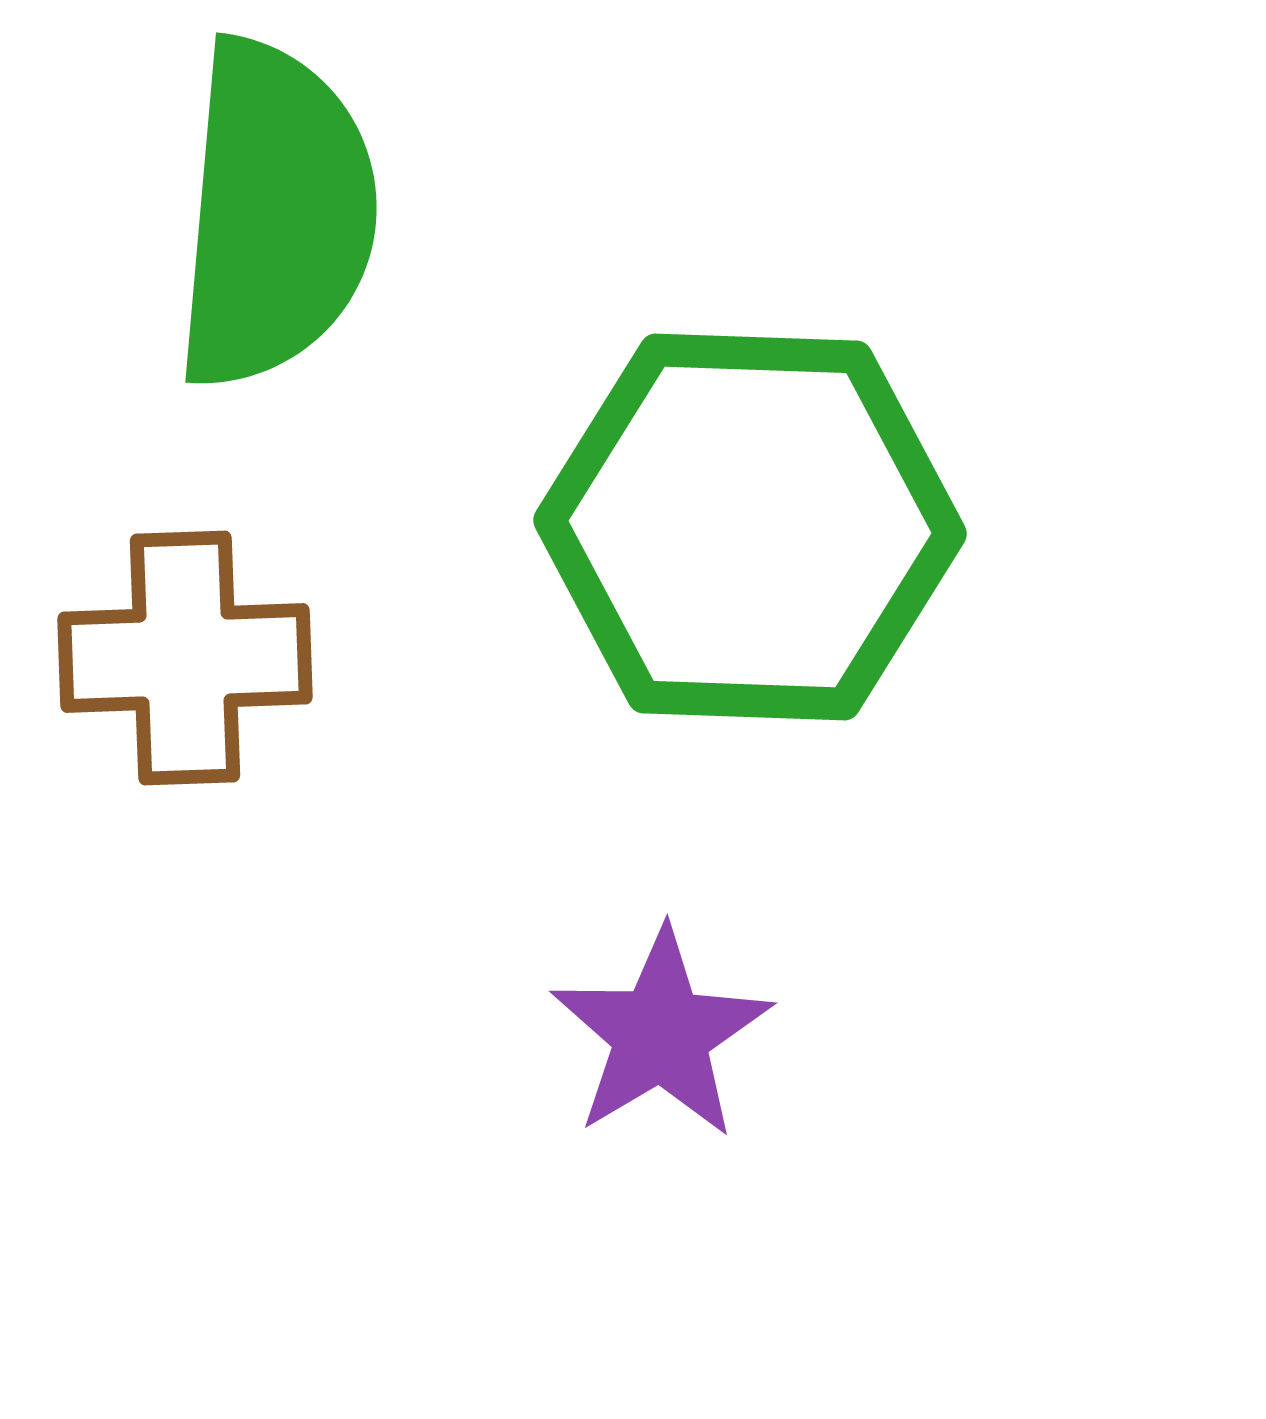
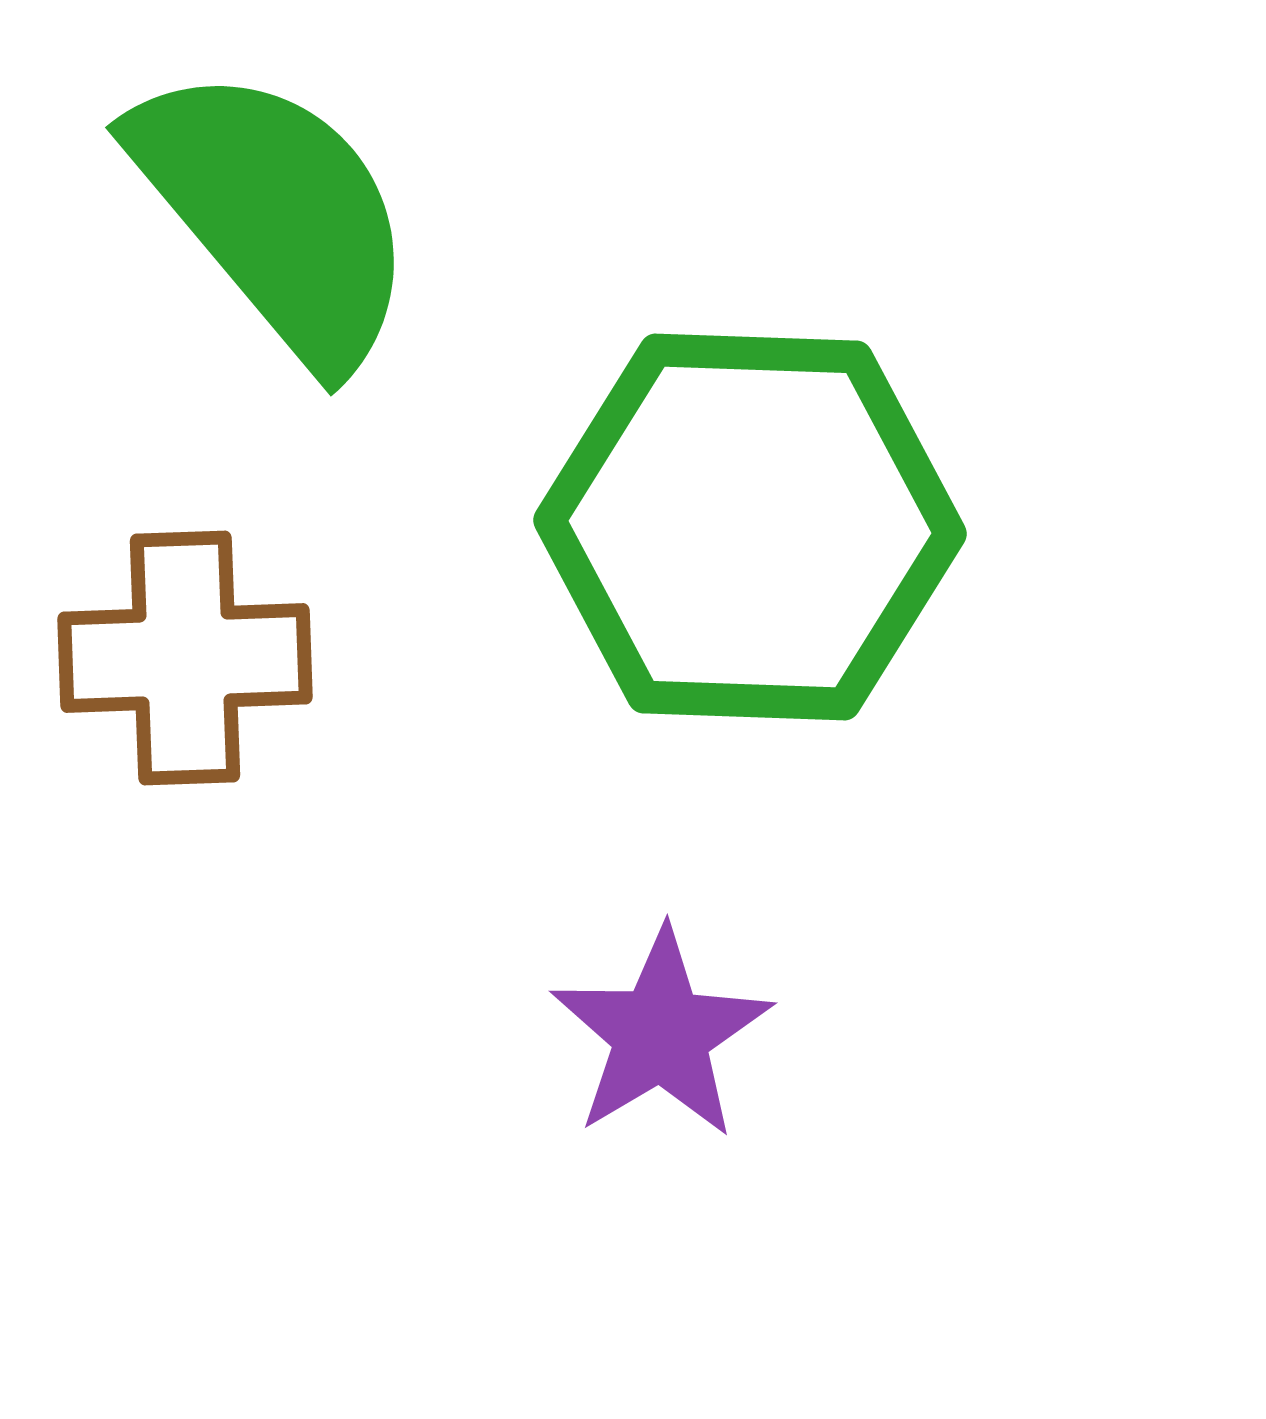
green semicircle: rotated 45 degrees counterclockwise
